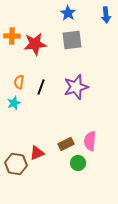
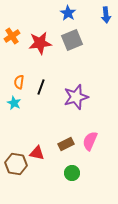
orange cross: rotated 35 degrees counterclockwise
gray square: rotated 15 degrees counterclockwise
red star: moved 5 px right, 1 px up
purple star: moved 10 px down
cyan star: rotated 24 degrees counterclockwise
pink semicircle: rotated 18 degrees clockwise
red triangle: rotated 35 degrees clockwise
green circle: moved 6 px left, 10 px down
